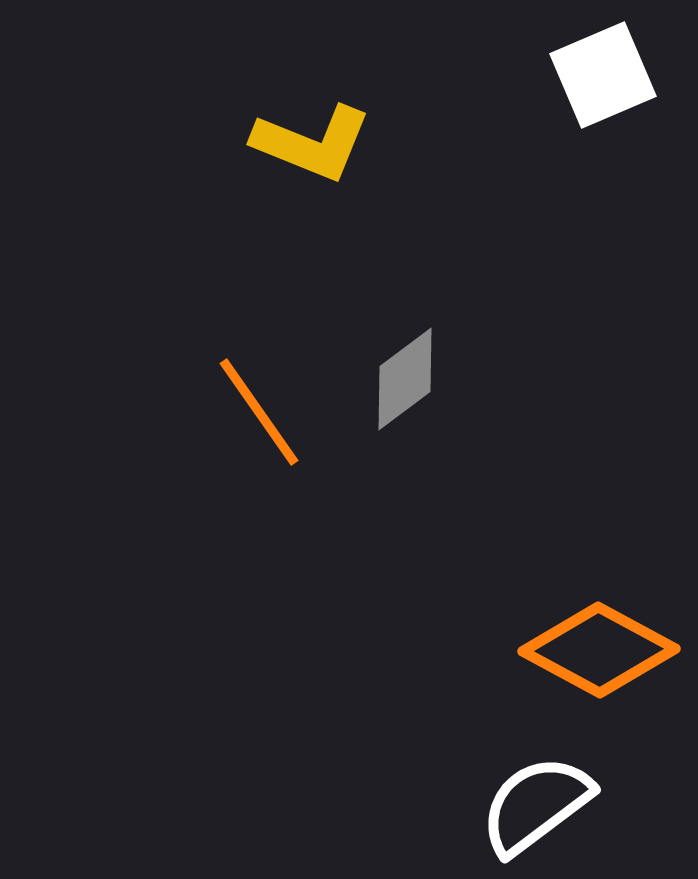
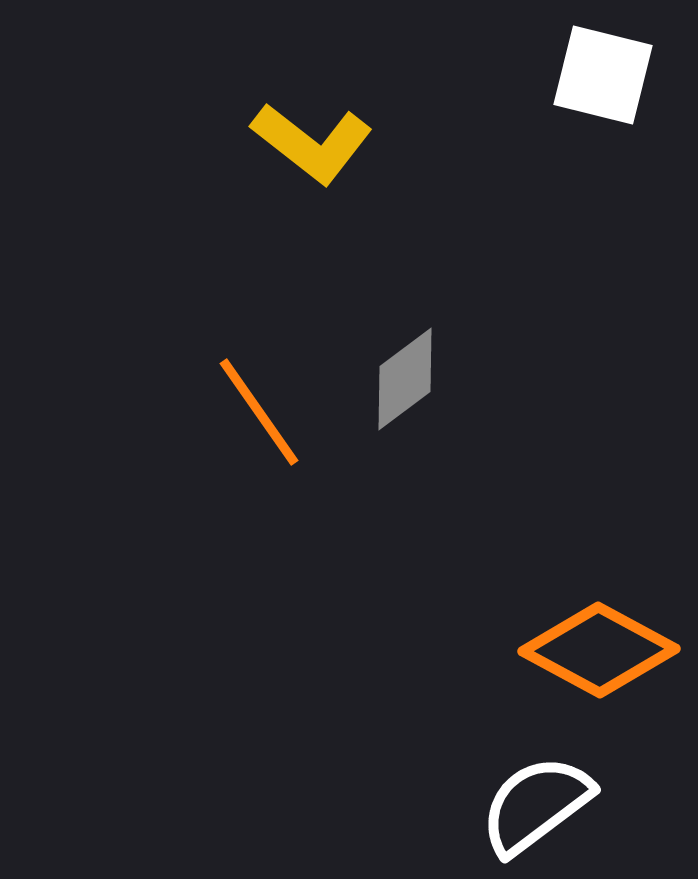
white square: rotated 37 degrees clockwise
yellow L-shape: rotated 16 degrees clockwise
